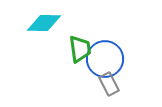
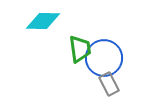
cyan diamond: moved 1 px left, 2 px up
blue circle: moved 1 px left, 1 px up
